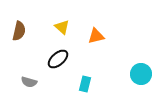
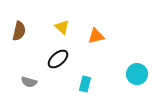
cyan circle: moved 4 px left
